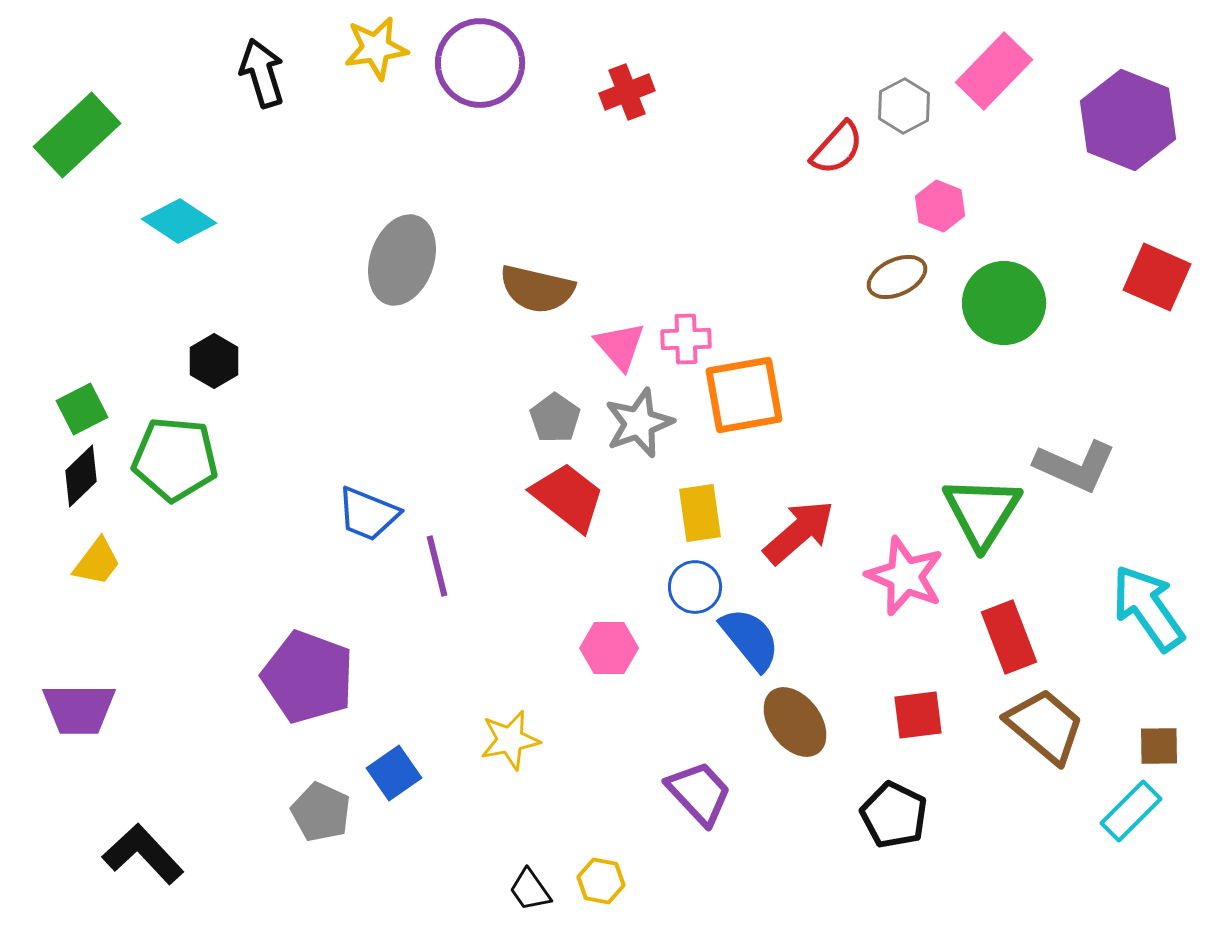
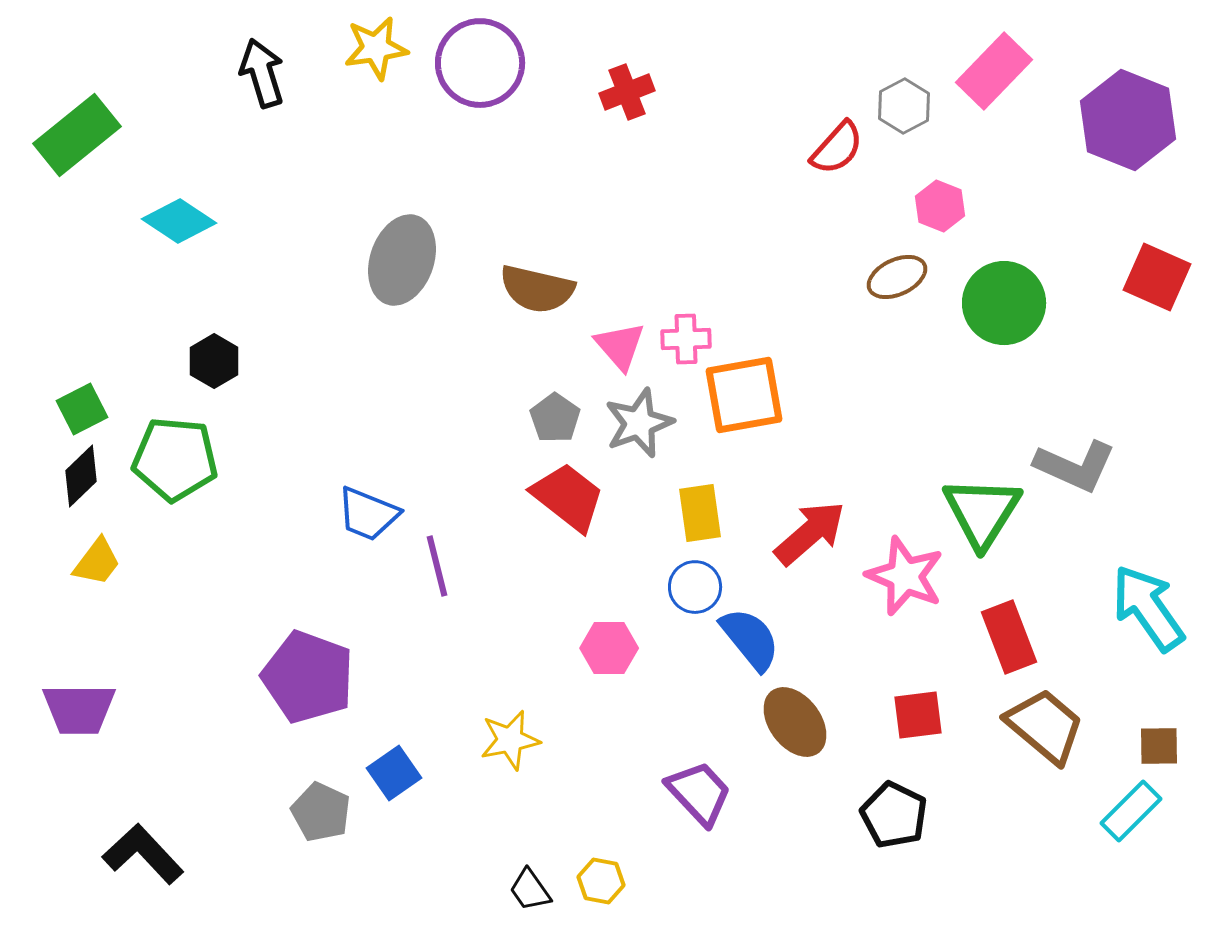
green rectangle at (77, 135): rotated 4 degrees clockwise
red arrow at (799, 532): moved 11 px right, 1 px down
